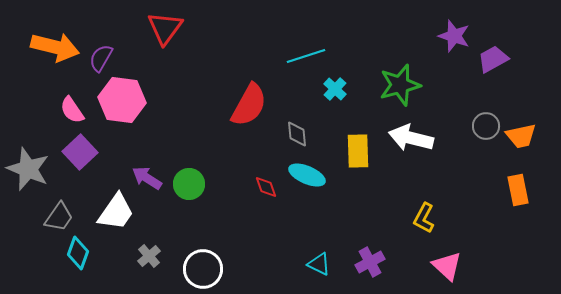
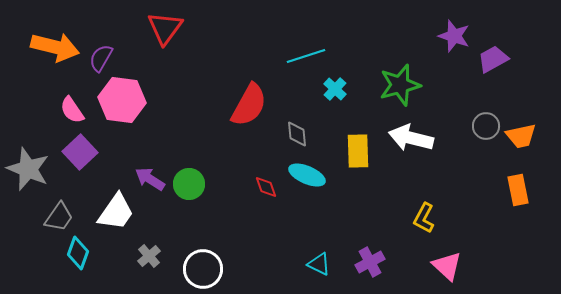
purple arrow: moved 3 px right, 1 px down
